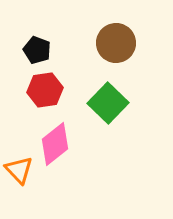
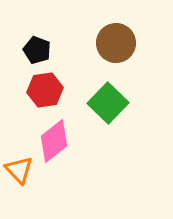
pink diamond: moved 1 px left, 3 px up
